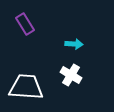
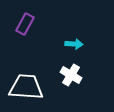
purple rectangle: rotated 60 degrees clockwise
